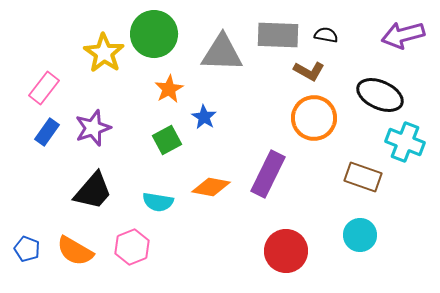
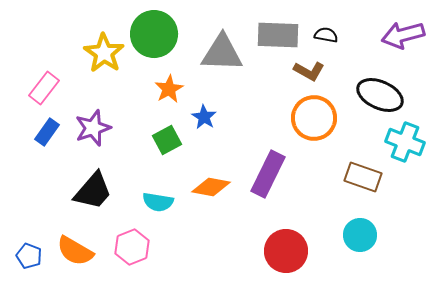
blue pentagon: moved 2 px right, 7 px down
